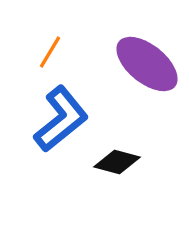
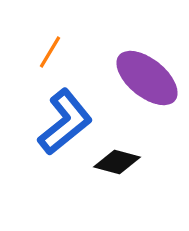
purple ellipse: moved 14 px down
blue L-shape: moved 4 px right, 3 px down
